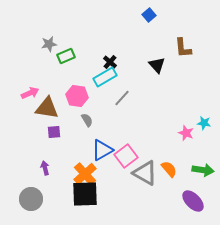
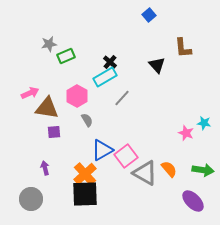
pink hexagon: rotated 20 degrees clockwise
